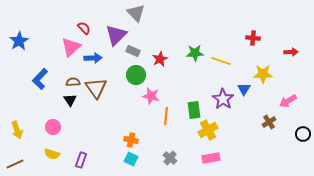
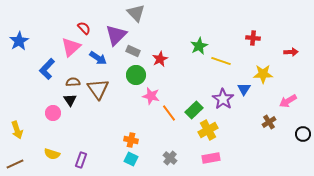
green star: moved 4 px right, 7 px up; rotated 24 degrees counterclockwise
blue arrow: moved 5 px right; rotated 36 degrees clockwise
blue L-shape: moved 7 px right, 10 px up
brown triangle: moved 2 px right, 1 px down
green rectangle: rotated 54 degrees clockwise
orange line: moved 3 px right, 3 px up; rotated 42 degrees counterclockwise
pink circle: moved 14 px up
